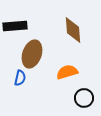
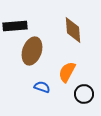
brown ellipse: moved 3 px up
orange semicircle: rotated 45 degrees counterclockwise
blue semicircle: moved 22 px right, 9 px down; rotated 84 degrees counterclockwise
black circle: moved 4 px up
